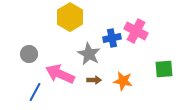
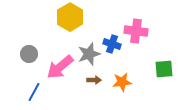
pink cross: rotated 20 degrees counterclockwise
blue cross: moved 6 px down; rotated 30 degrees clockwise
gray star: rotated 25 degrees clockwise
pink arrow: moved 7 px up; rotated 64 degrees counterclockwise
orange star: moved 1 px left, 1 px down; rotated 18 degrees counterclockwise
blue line: moved 1 px left
